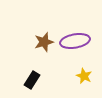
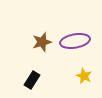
brown star: moved 2 px left
